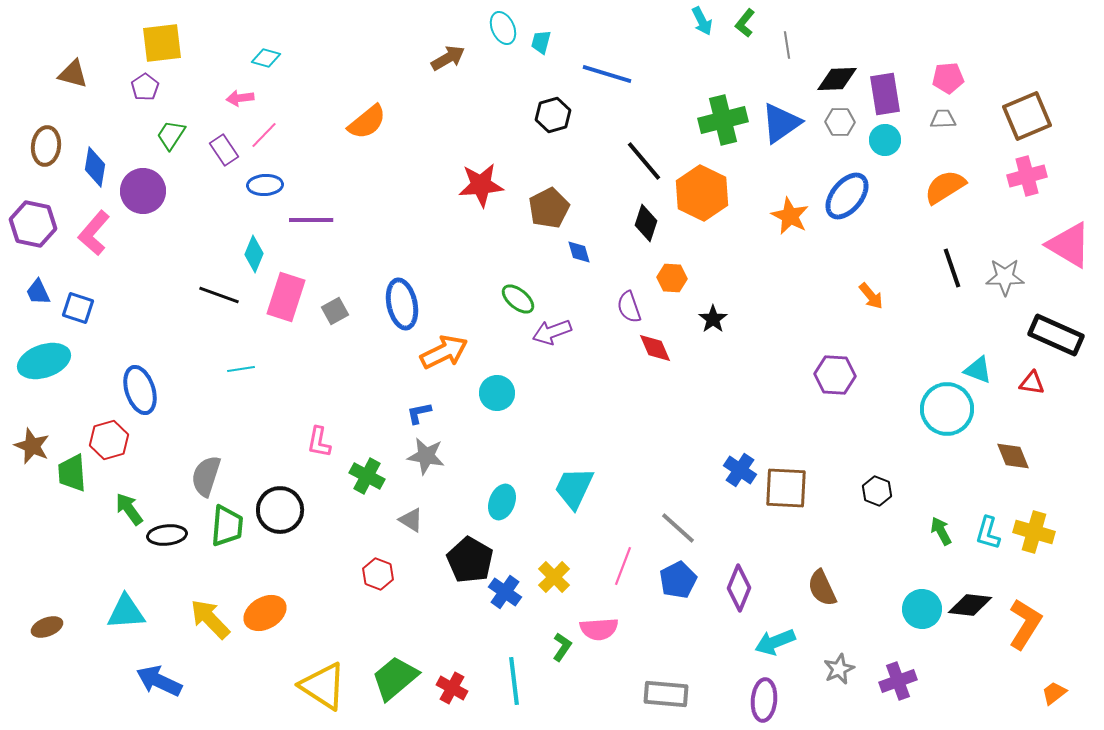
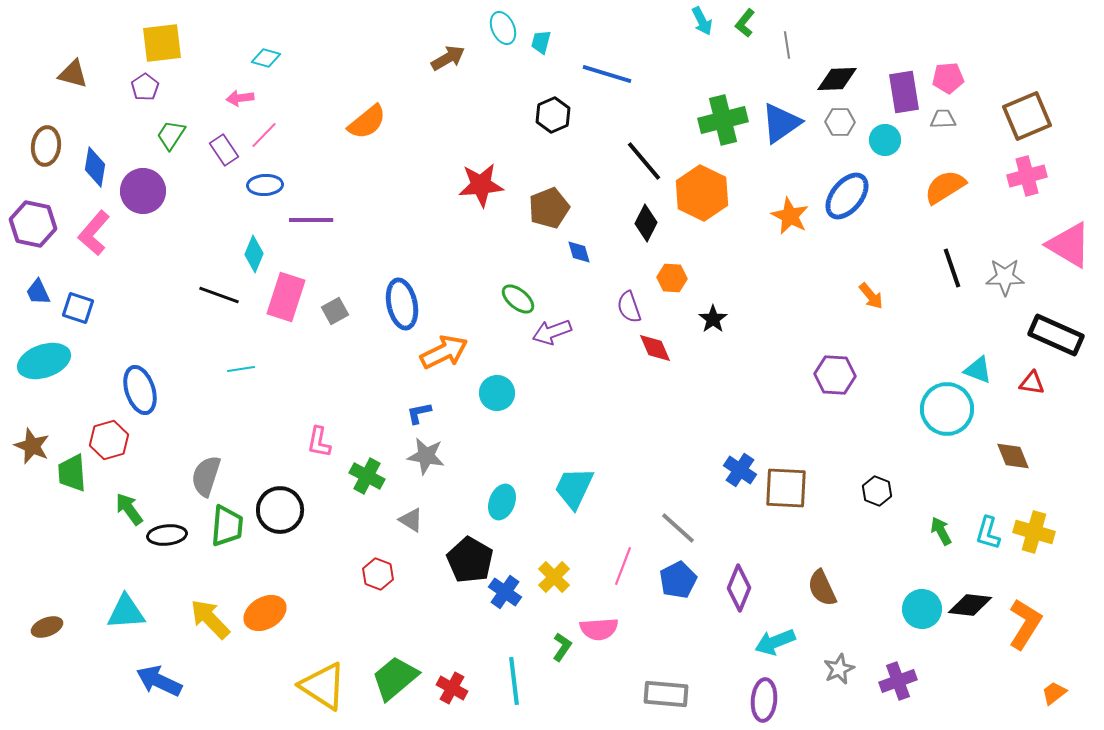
purple rectangle at (885, 94): moved 19 px right, 2 px up
black hexagon at (553, 115): rotated 8 degrees counterclockwise
brown pentagon at (549, 208): rotated 6 degrees clockwise
black diamond at (646, 223): rotated 9 degrees clockwise
